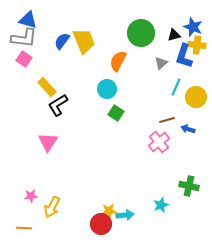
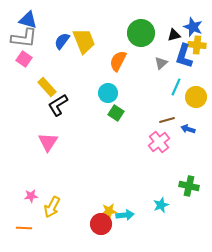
cyan circle: moved 1 px right, 4 px down
